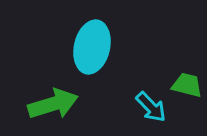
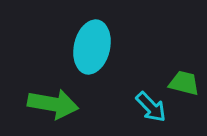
green trapezoid: moved 3 px left, 2 px up
green arrow: rotated 27 degrees clockwise
